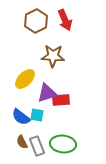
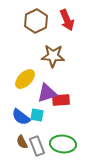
red arrow: moved 2 px right
